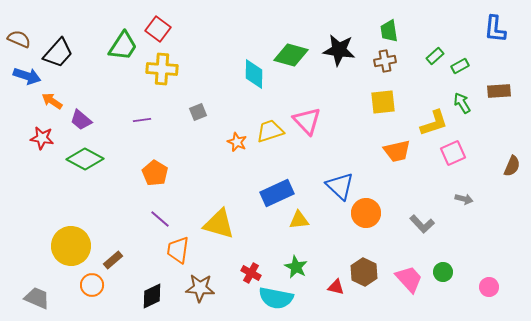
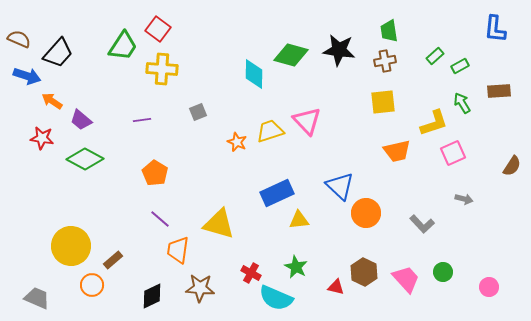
brown semicircle at (512, 166): rotated 10 degrees clockwise
pink trapezoid at (409, 279): moved 3 px left
cyan semicircle at (276, 298): rotated 12 degrees clockwise
